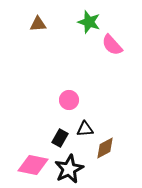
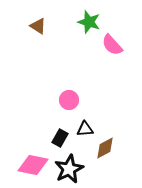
brown triangle: moved 2 px down; rotated 36 degrees clockwise
